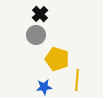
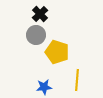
yellow pentagon: moved 7 px up
